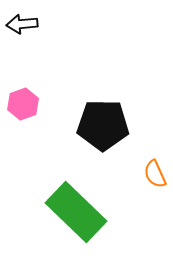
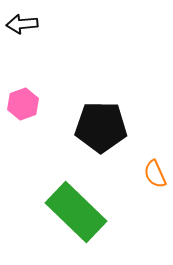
black pentagon: moved 2 px left, 2 px down
